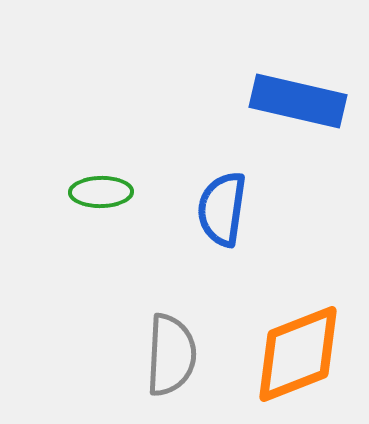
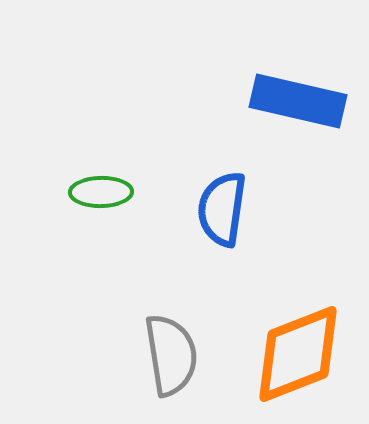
gray semicircle: rotated 12 degrees counterclockwise
